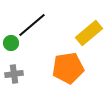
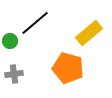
black line: moved 3 px right, 2 px up
green circle: moved 1 px left, 2 px up
orange pentagon: rotated 24 degrees clockwise
